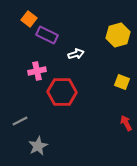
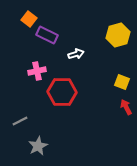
red arrow: moved 16 px up
